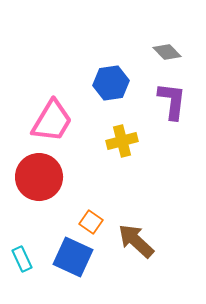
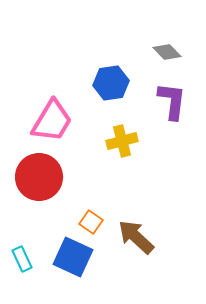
brown arrow: moved 4 px up
